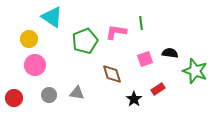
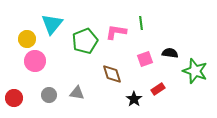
cyan triangle: moved 7 px down; rotated 35 degrees clockwise
yellow circle: moved 2 px left
pink circle: moved 4 px up
